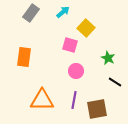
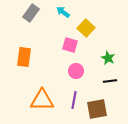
cyan arrow: rotated 104 degrees counterclockwise
black line: moved 5 px left, 1 px up; rotated 40 degrees counterclockwise
